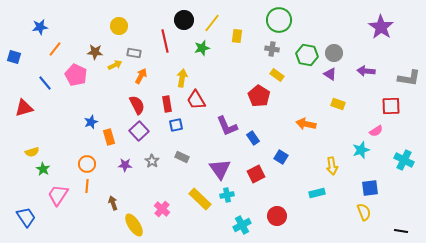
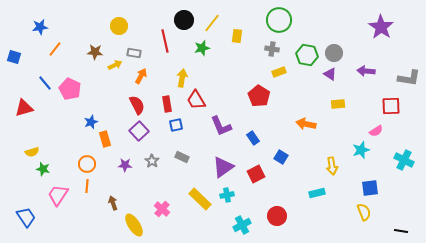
pink pentagon at (76, 75): moved 6 px left, 14 px down
yellow rectangle at (277, 75): moved 2 px right, 3 px up; rotated 56 degrees counterclockwise
yellow rectangle at (338, 104): rotated 24 degrees counterclockwise
purple L-shape at (227, 126): moved 6 px left
orange rectangle at (109, 137): moved 4 px left, 2 px down
green star at (43, 169): rotated 16 degrees counterclockwise
purple triangle at (220, 169): moved 3 px right, 2 px up; rotated 30 degrees clockwise
